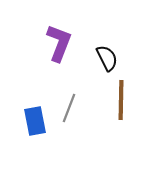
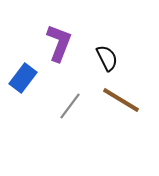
brown line: rotated 60 degrees counterclockwise
gray line: moved 1 px right, 2 px up; rotated 16 degrees clockwise
blue rectangle: moved 12 px left, 43 px up; rotated 48 degrees clockwise
